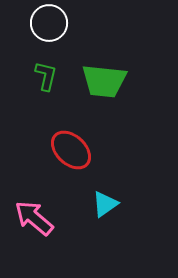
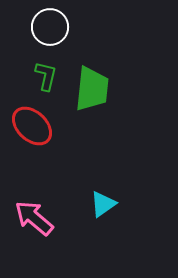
white circle: moved 1 px right, 4 px down
green trapezoid: moved 12 px left, 8 px down; rotated 90 degrees counterclockwise
red ellipse: moved 39 px left, 24 px up
cyan triangle: moved 2 px left
